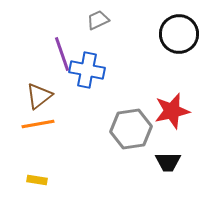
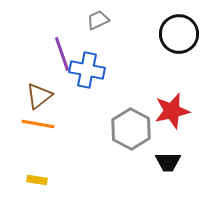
orange line: rotated 20 degrees clockwise
gray hexagon: rotated 24 degrees counterclockwise
